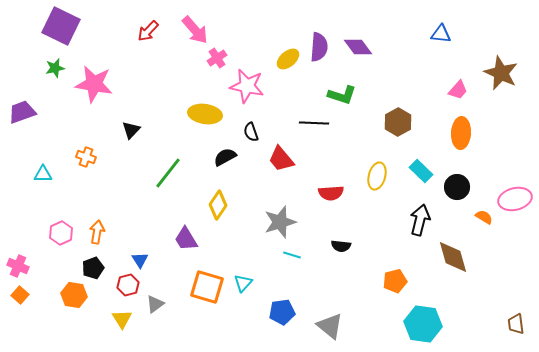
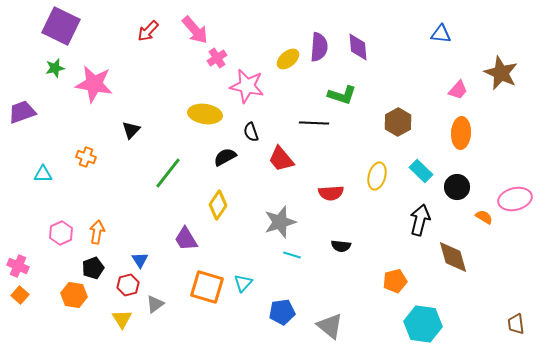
purple diamond at (358, 47): rotated 32 degrees clockwise
